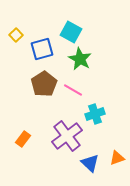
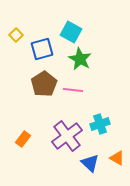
pink line: rotated 24 degrees counterclockwise
cyan cross: moved 5 px right, 10 px down
orange triangle: rotated 49 degrees clockwise
